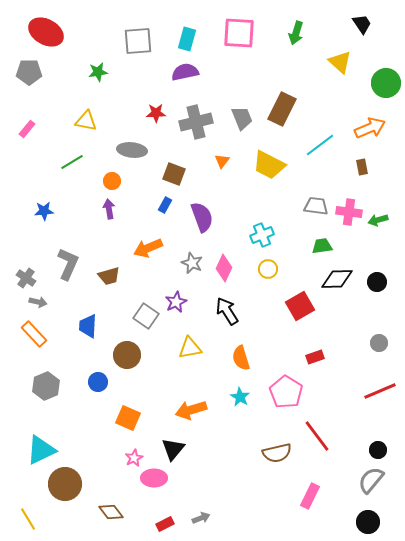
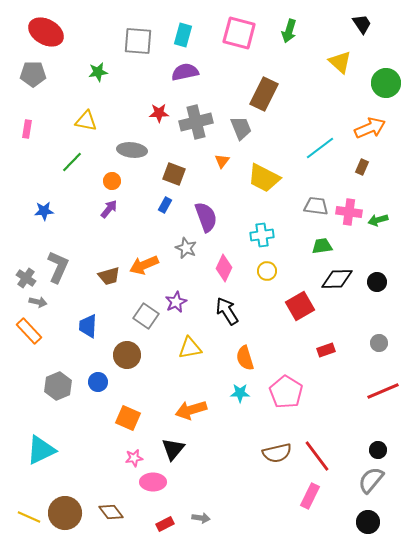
pink square at (239, 33): rotated 12 degrees clockwise
green arrow at (296, 33): moved 7 px left, 2 px up
cyan rectangle at (187, 39): moved 4 px left, 4 px up
gray square at (138, 41): rotated 8 degrees clockwise
gray pentagon at (29, 72): moved 4 px right, 2 px down
brown rectangle at (282, 109): moved 18 px left, 15 px up
red star at (156, 113): moved 3 px right
gray trapezoid at (242, 118): moved 1 px left, 10 px down
pink rectangle at (27, 129): rotated 30 degrees counterclockwise
cyan line at (320, 145): moved 3 px down
green line at (72, 162): rotated 15 degrees counterclockwise
yellow trapezoid at (269, 165): moved 5 px left, 13 px down
brown rectangle at (362, 167): rotated 35 degrees clockwise
purple arrow at (109, 209): rotated 48 degrees clockwise
purple semicircle at (202, 217): moved 4 px right
cyan cross at (262, 235): rotated 15 degrees clockwise
orange arrow at (148, 248): moved 4 px left, 17 px down
gray star at (192, 263): moved 6 px left, 15 px up
gray L-shape at (68, 264): moved 10 px left, 3 px down
yellow circle at (268, 269): moved 1 px left, 2 px down
orange rectangle at (34, 334): moved 5 px left, 3 px up
red rectangle at (315, 357): moved 11 px right, 7 px up
orange semicircle at (241, 358): moved 4 px right
gray hexagon at (46, 386): moved 12 px right
red line at (380, 391): moved 3 px right
cyan star at (240, 397): moved 4 px up; rotated 30 degrees counterclockwise
red line at (317, 436): moved 20 px down
pink star at (134, 458): rotated 18 degrees clockwise
pink ellipse at (154, 478): moved 1 px left, 4 px down
brown circle at (65, 484): moved 29 px down
gray arrow at (201, 518): rotated 30 degrees clockwise
yellow line at (28, 519): moved 1 px right, 2 px up; rotated 35 degrees counterclockwise
